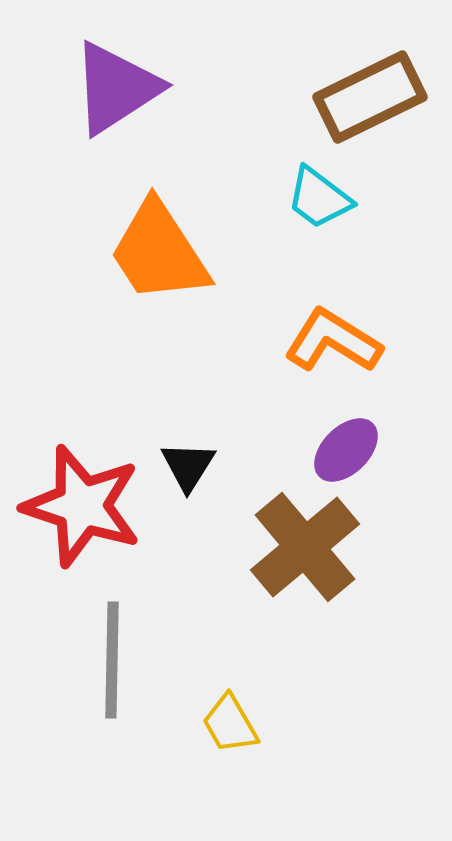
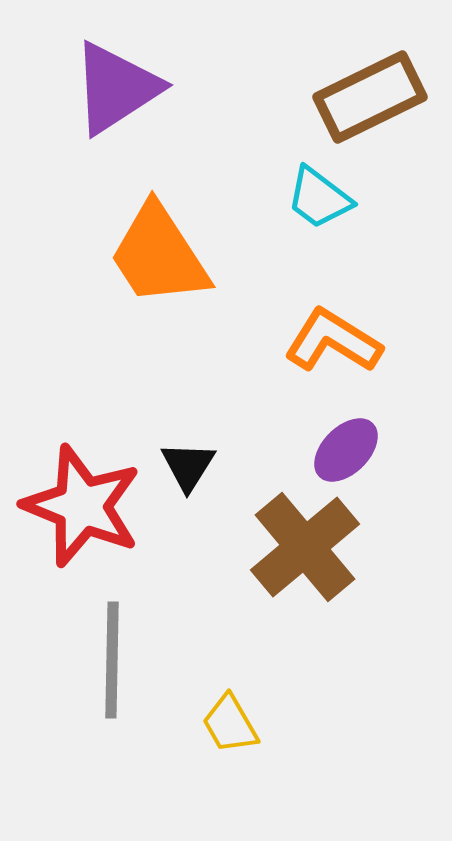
orange trapezoid: moved 3 px down
red star: rotated 4 degrees clockwise
